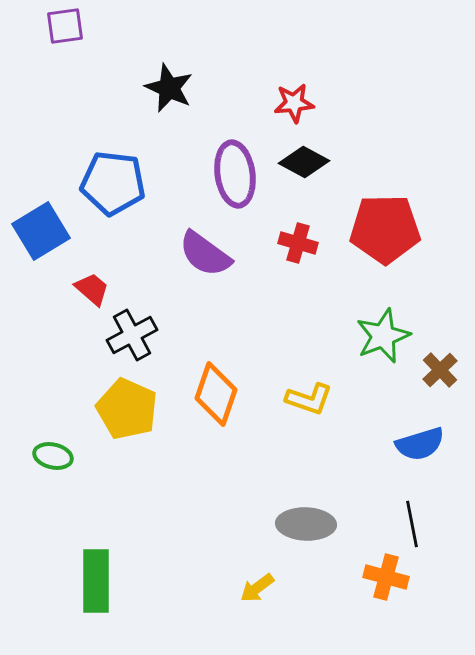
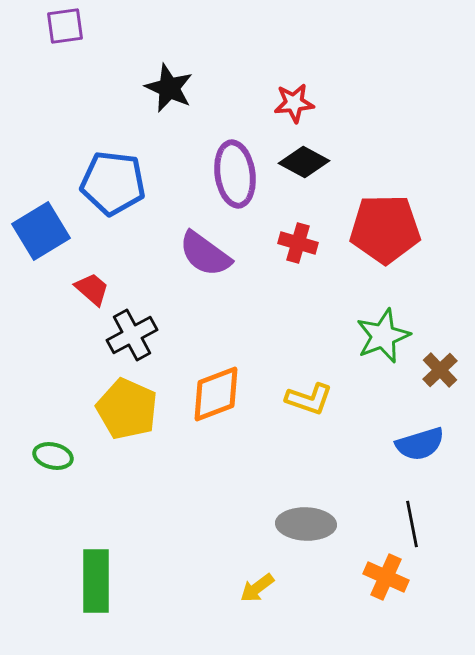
orange diamond: rotated 50 degrees clockwise
orange cross: rotated 9 degrees clockwise
